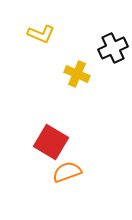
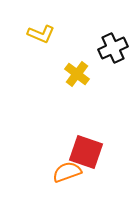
yellow cross: rotated 15 degrees clockwise
red square: moved 35 px right, 10 px down; rotated 12 degrees counterclockwise
